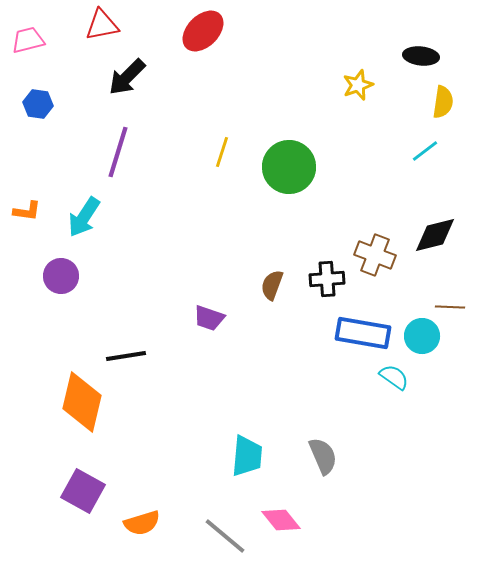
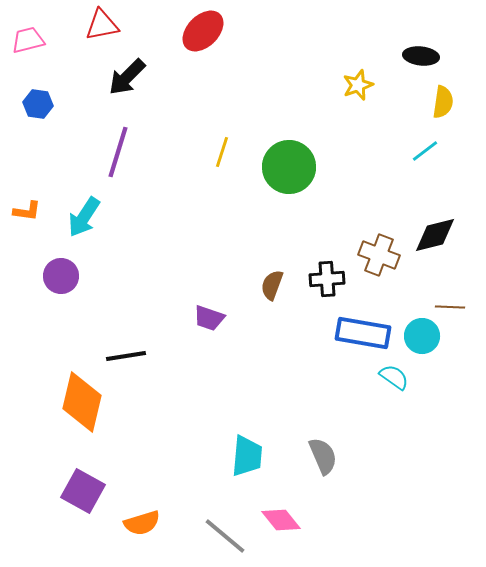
brown cross: moved 4 px right
